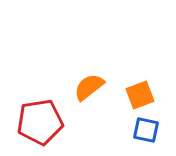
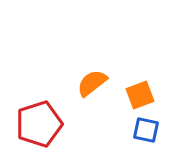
orange semicircle: moved 3 px right, 4 px up
red pentagon: moved 1 px left, 2 px down; rotated 9 degrees counterclockwise
